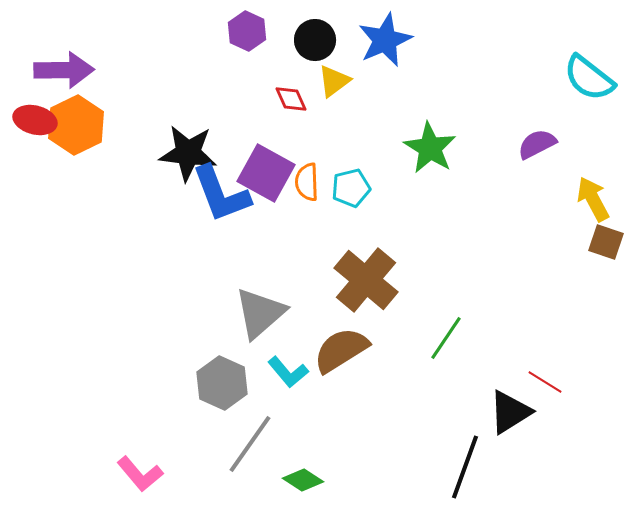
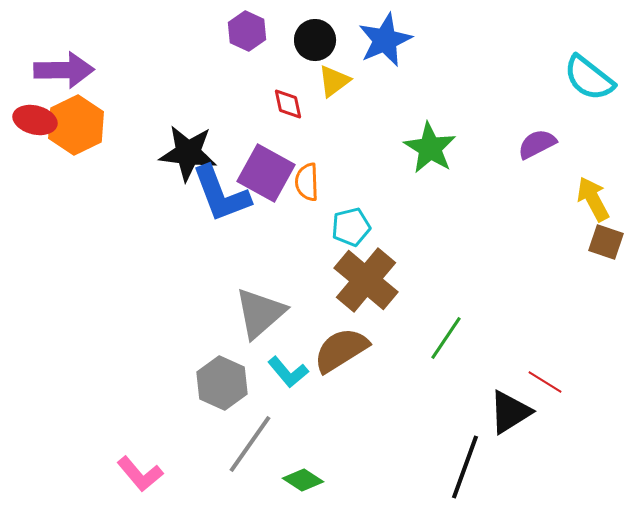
red diamond: moved 3 px left, 5 px down; rotated 12 degrees clockwise
cyan pentagon: moved 39 px down
